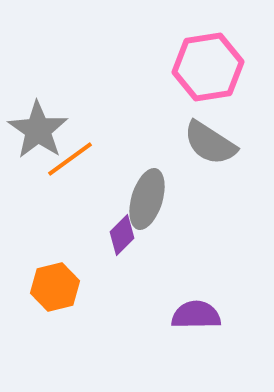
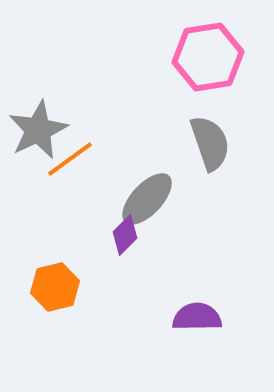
pink hexagon: moved 10 px up
gray star: rotated 12 degrees clockwise
gray semicircle: rotated 142 degrees counterclockwise
gray ellipse: rotated 26 degrees clockwise
purple diamond: moved 3 px right
purple semicircle: moved 1 px right, 2 px down
